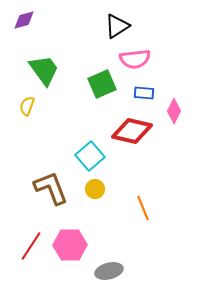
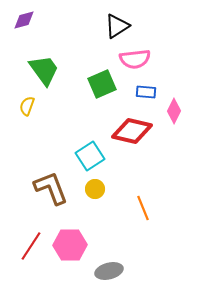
blue rectangle: moved 2 px right, 1 px up
cyan square: rotated 8 degrees clockwise
